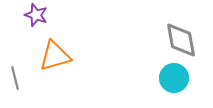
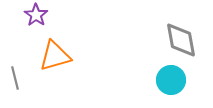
purple star: rotated 15 degrees clockwise
cyan circle: moved 3 px left, 2 px down
